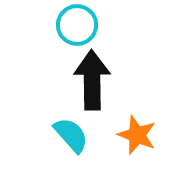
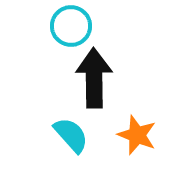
cyan circle: moved 6 px left, 1 px down
black arrow: moved 2 px right, 2 px up
